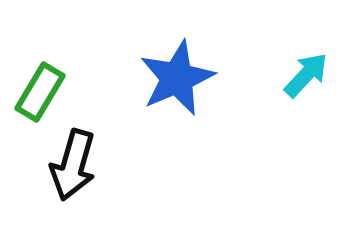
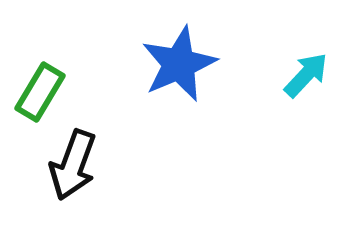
blue star: moved 2 px right, 14 px up
black arrow: rotated 4 degrees clockwise
